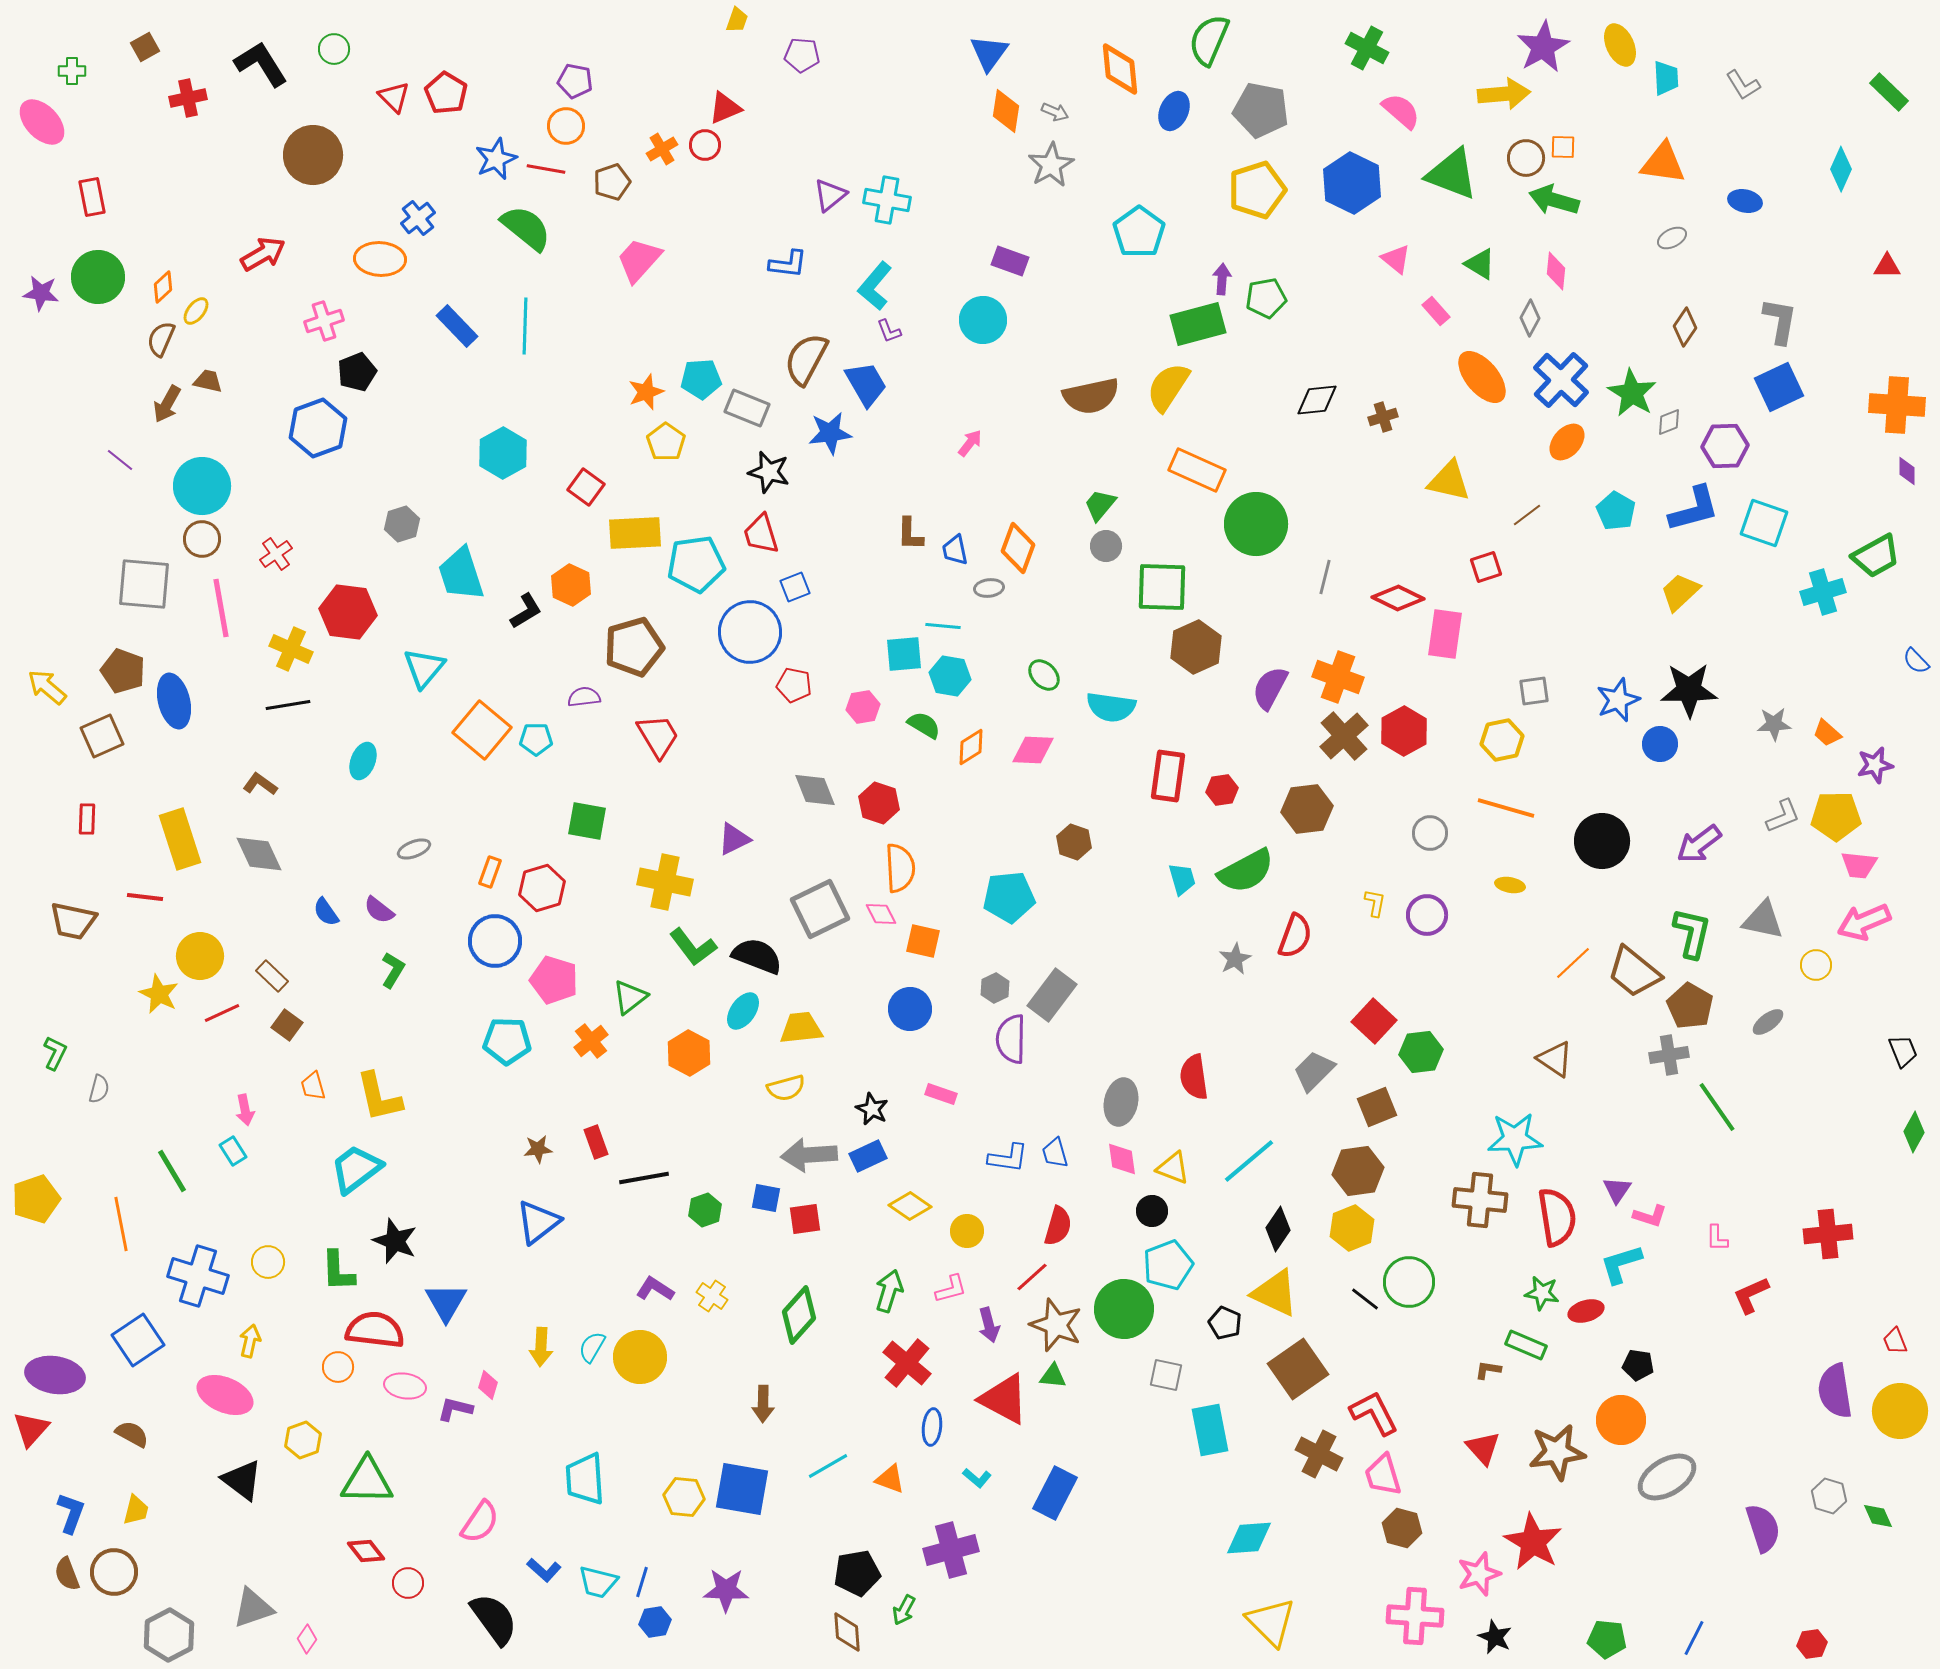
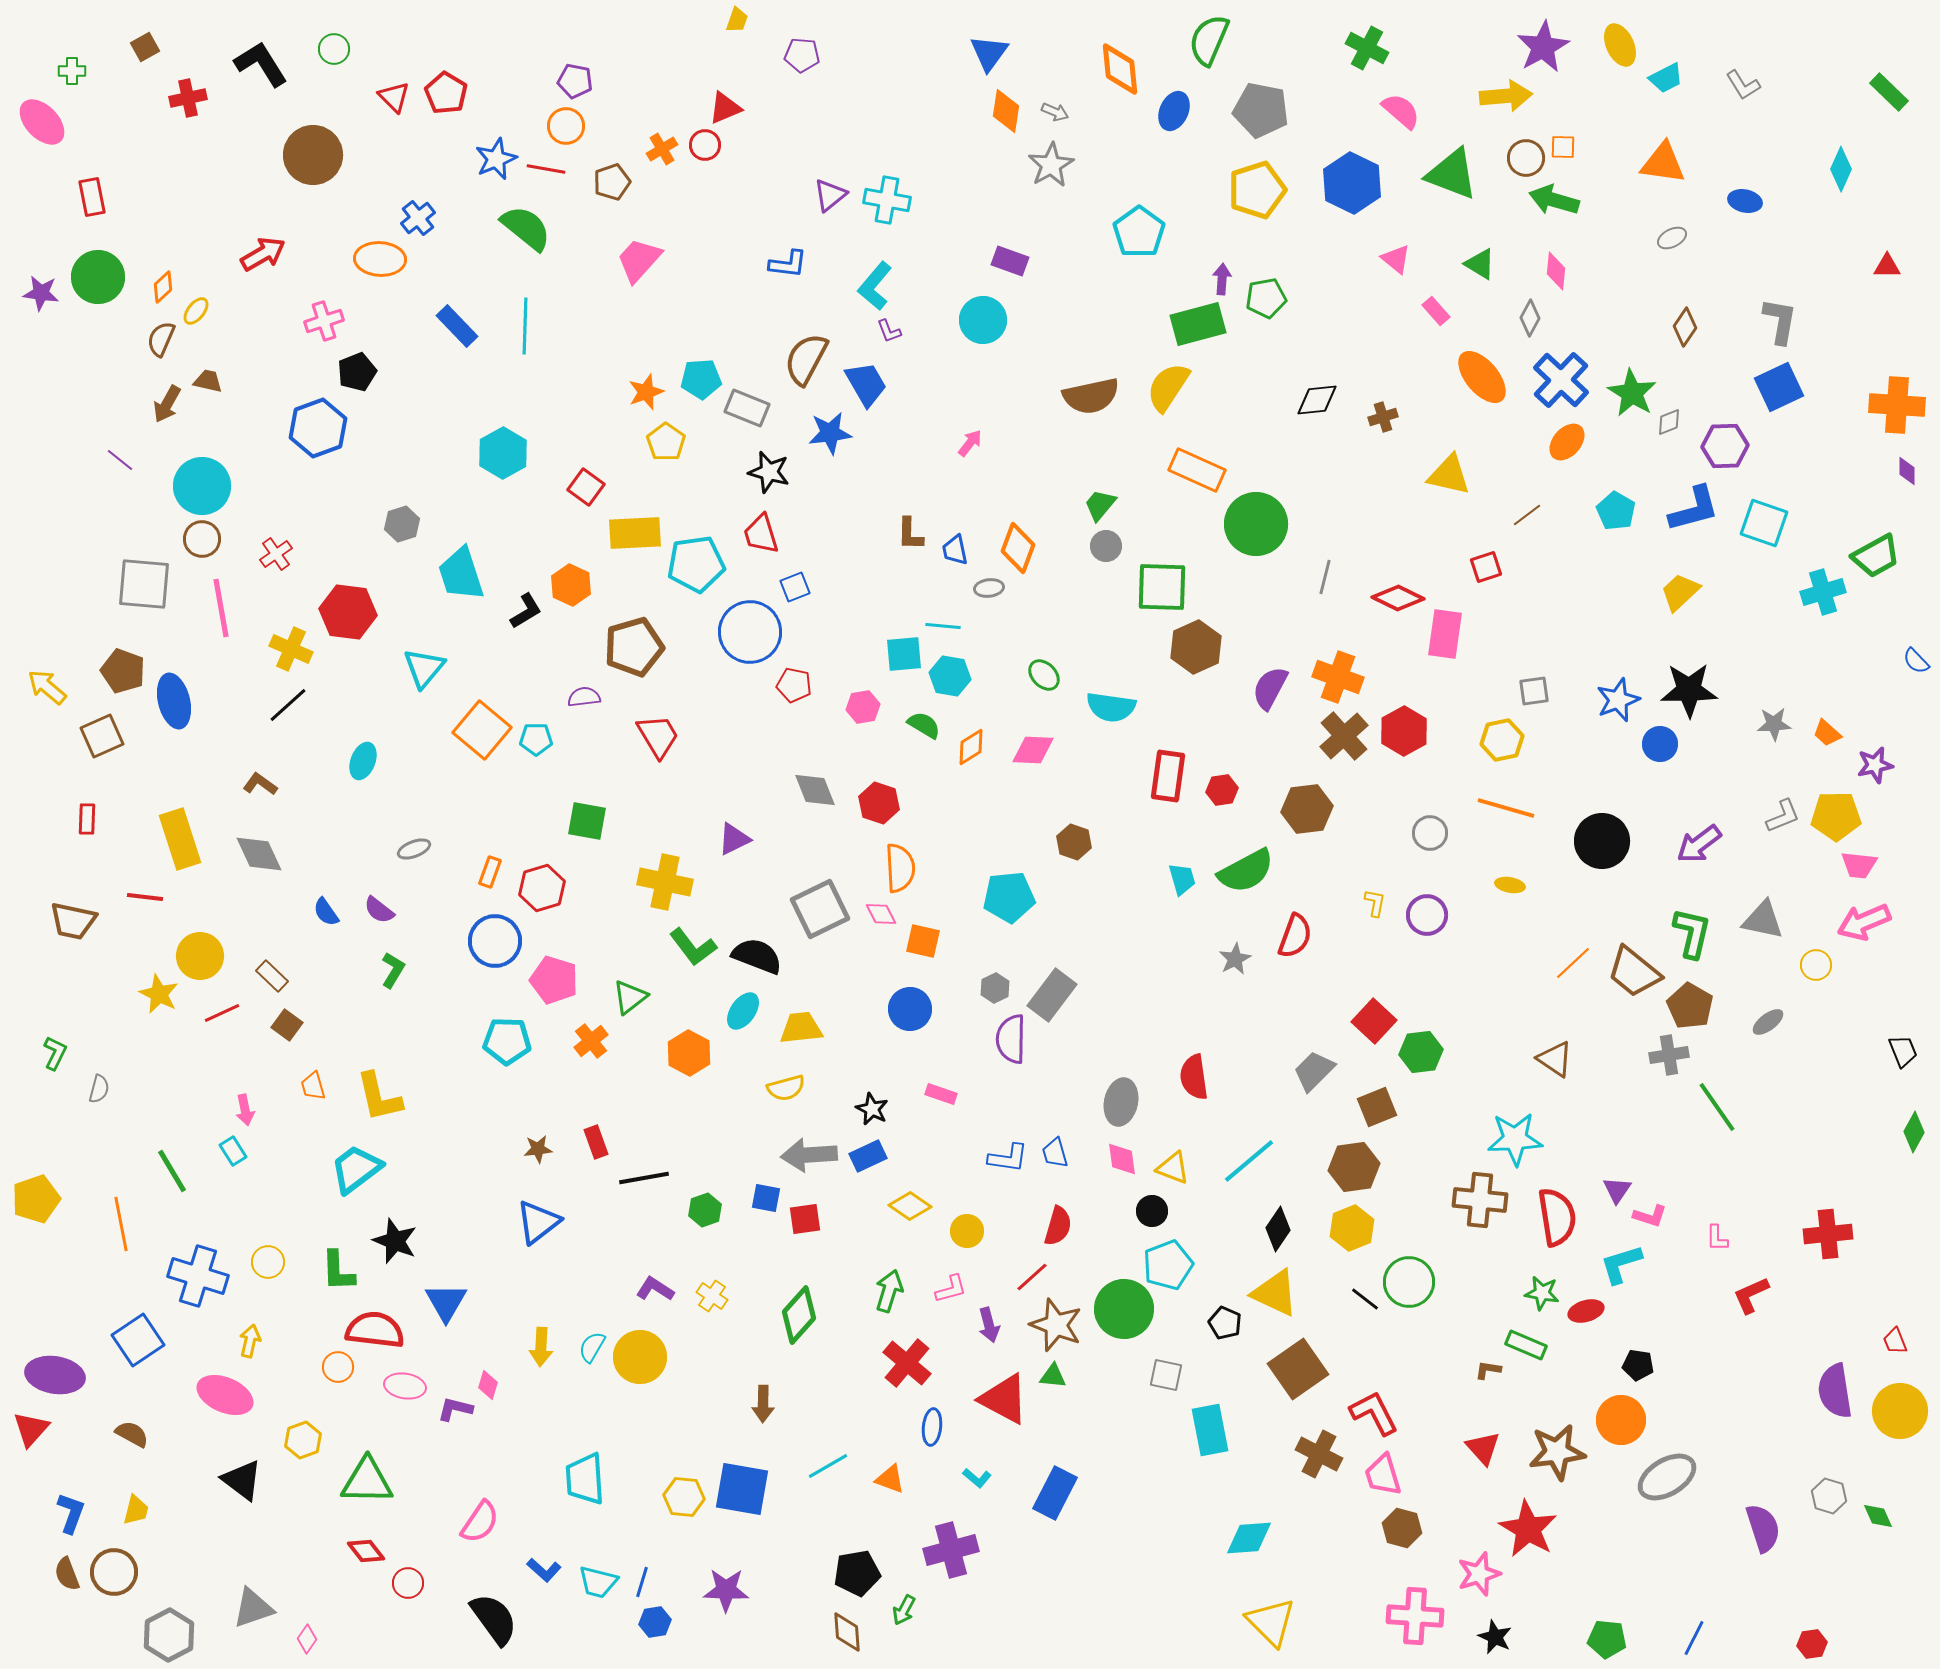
cyan trapezoid at (1666, 78): rotated 66 degrees clockwise
yellow arrow at (1504, 94): moved 2 px right, 2 px down
yellow triangle at (1449, 481): moved 6 px up
black line at (288, 705): rotated 33 degrees counterclockwise
brown hexagon at (1358, 1171): moved 4 px left, 4 px up
red star at (1533, 1542): moved 5 px left, 13 px up
